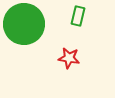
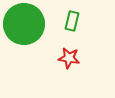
green rectangle: moved 6 px left, 5 px down
